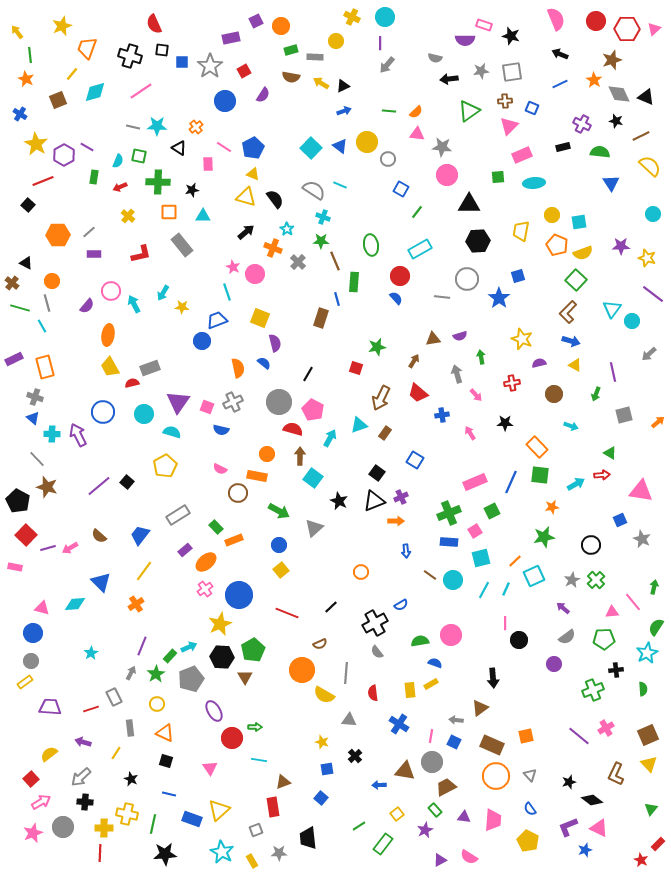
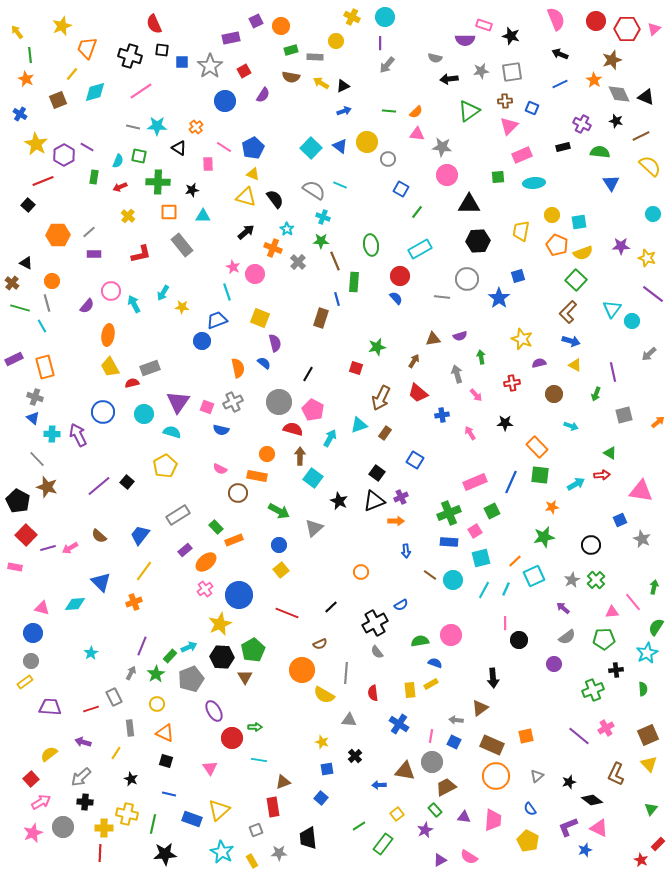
orange cross at (136, 604): moved 2 px left, 2 px up; rotated 14 degrees clockwise
gray triangle at (530, 775): moved 7 px right, 1 px down; rotated 32 degrees clockwise
